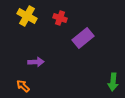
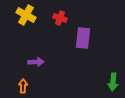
yellow cross: moved 1 px left, 1 px up
purple rectangle: rotated 45 degrees counterclockwise
orange arrow: rotated 48 degrees clockwise
